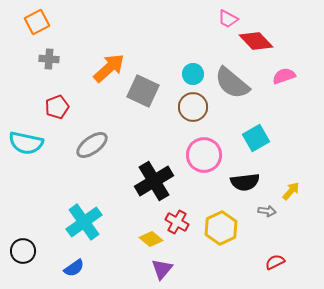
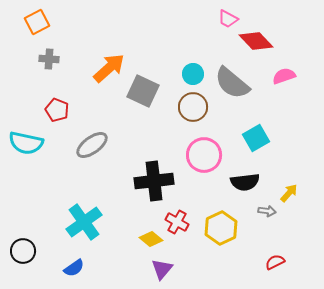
red pentagon: moved 3 px down; rotated 30 degrees counterclockwise
black cross: rotated 24 degrees clockwise
yellow arrow: moved 2 px left, 2 px down
